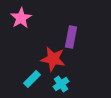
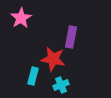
cyan rectangle: moved 1 px right, 3 px up; rotated 30 degrees counterclockwise
cyan cross: moved 1 px down; rotated 14 degrees clockwise
